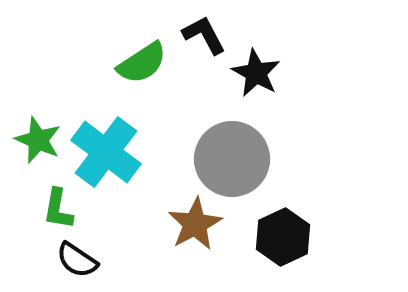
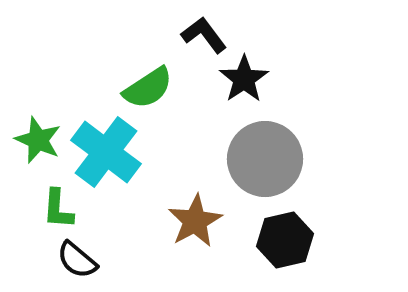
black L-shape: rotated 9 degrees counterclockwise
green semicircle: moved 6 px right, 25 px down
black star: moved 12 px left, 6 px down; rotated 9 degrees clockwise
gray circle: moved 33 px right
green L-shape: rotated 6 degrees counterclockwise
brown star: moved 3 px up
black hexagon: moved 2 px right, 3 px down; rotated 12 degrees clockwise
black semicircle: rotated 6 degrees clockwise
